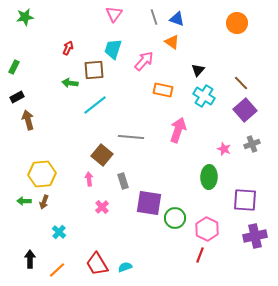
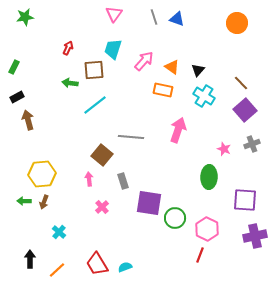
orange triangle at (172, 42): moved 25 px down
